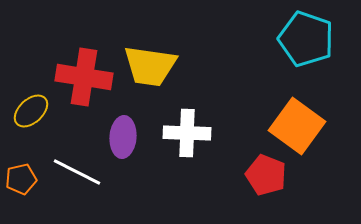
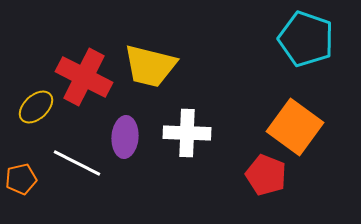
yellow trapezoid: rotated 6 degrees clockwise
red cross: rotated 18 degrees clockwise
yellow ellipse: moved 5 px right, 4 px up
orange square: moved 2 px left, 1 px down
purple ellipse: moved 2 px right
white line: moved 9 px up
